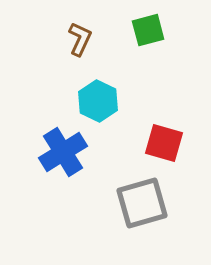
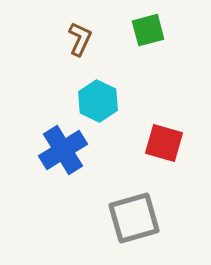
blue cross: moved 2 px up
gray square: moved 8 px left, 15 px down
